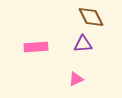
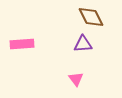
pink rectangle: moved 14 px left, 3 px up
pink triangle: rotated 42 degrees counterclockwise
